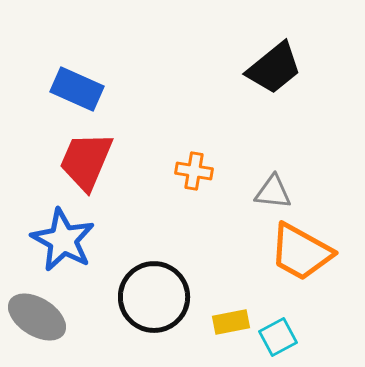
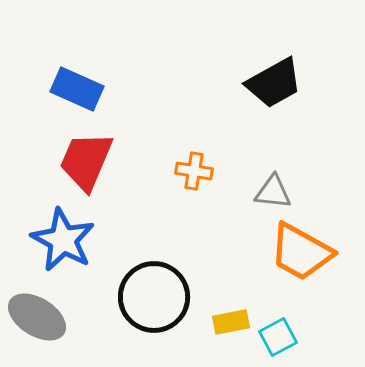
black trapezoid: moved 15 px down; rotated 10 degrees clockwise
